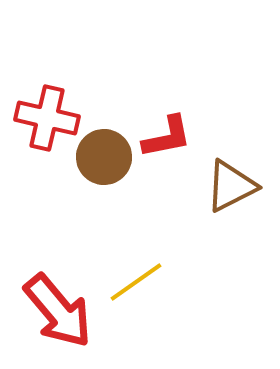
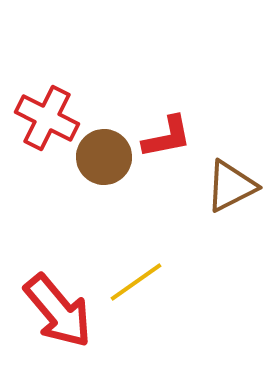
red cross: rotated 14 degrees clockwise
